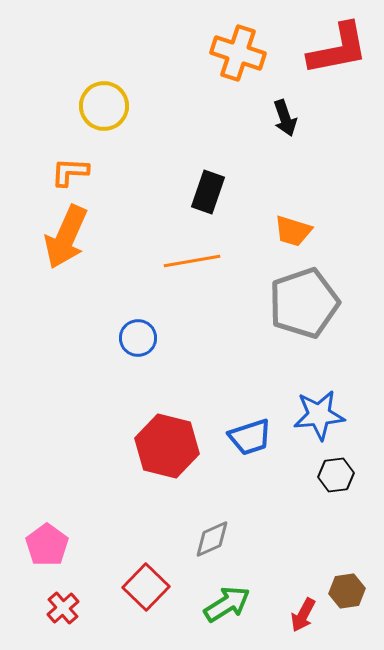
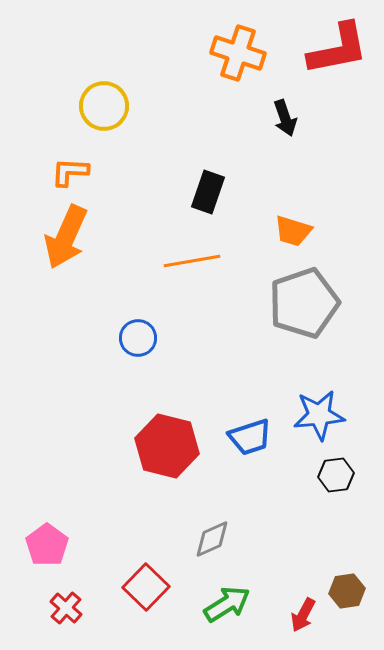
red cross: moved 3 px right; rotated 8 degrees counterclockwise
